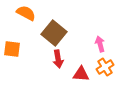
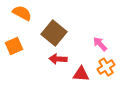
orange semicircle: moved 4 px left
pink arrow: rotated 28 degrees counterclockwise
orange square: moved 2 px right, 3 px up; rotated 30 degrees counterclockwise
red arrow: rotated 102 degrees clockwise
orange cross: moved 1 px right
